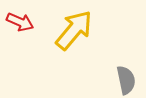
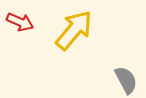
gray semicircle: rotated 16 degrees counterclockwise
